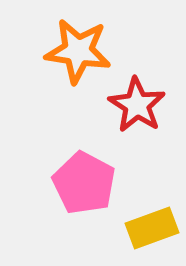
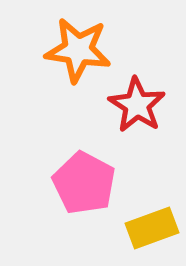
orange star: moved 1 px up
